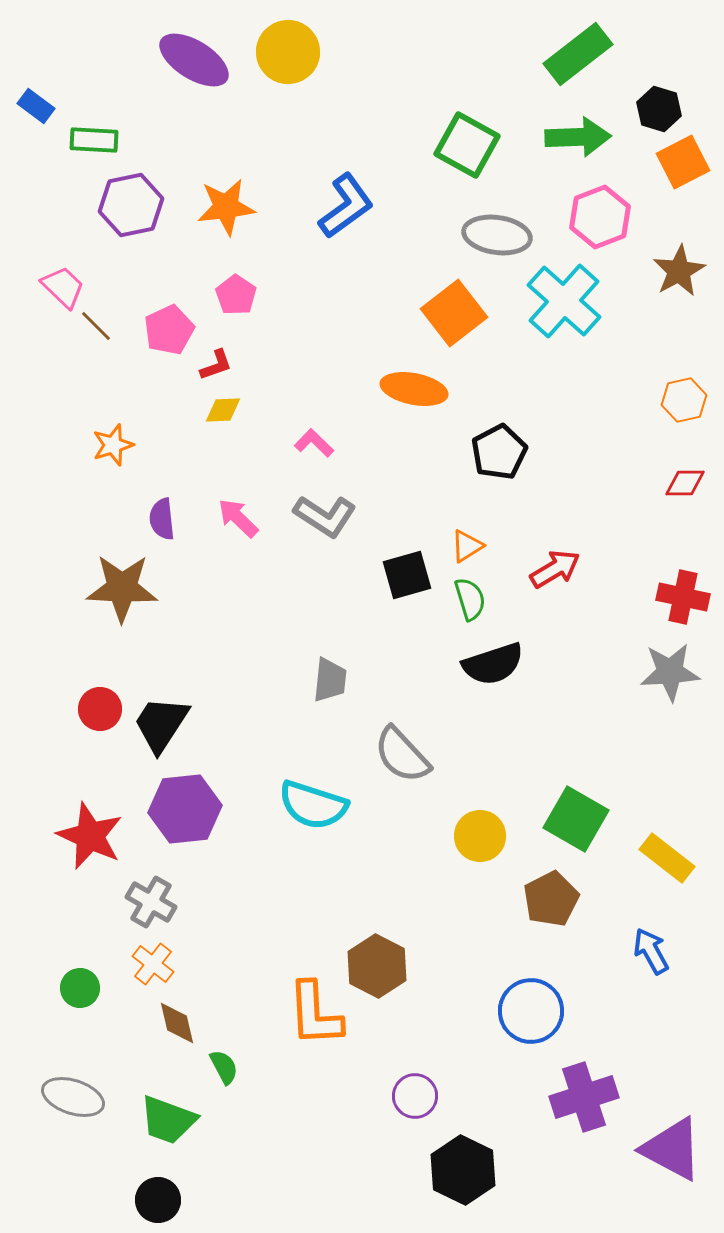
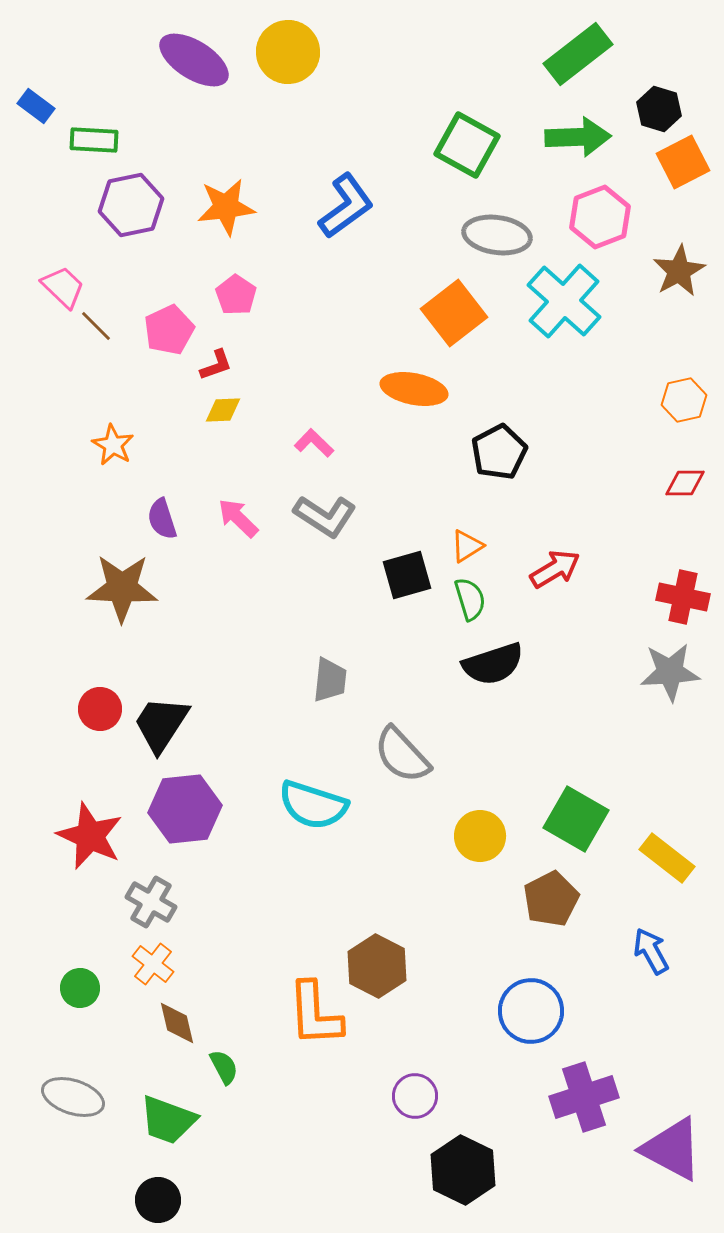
orange star at (113, 445): rotated 24 degrees counterclockwise
purple semicircle at (162, 519): rotated 12 degrees counterclockwise
